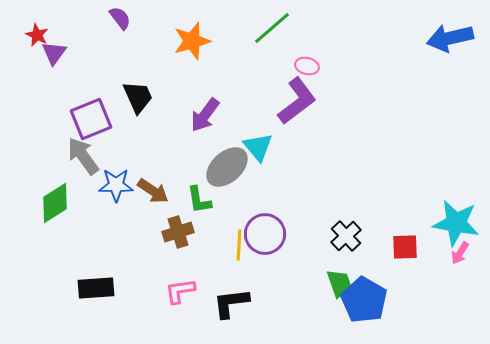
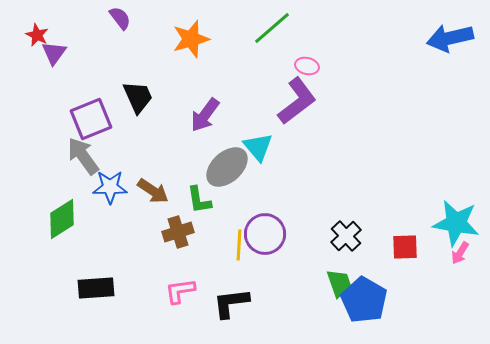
orange star: moved 1 px left, 2 px up
blue star: moved 6 px left, 2 px down
green diamond: moved 7 px right, 16 px down
